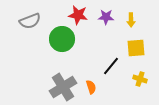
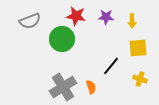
red star: moved 2 px left, 1 px down
yellow arrow: moved 1 px right, 1 px down
yellow square: moved 2 px right
